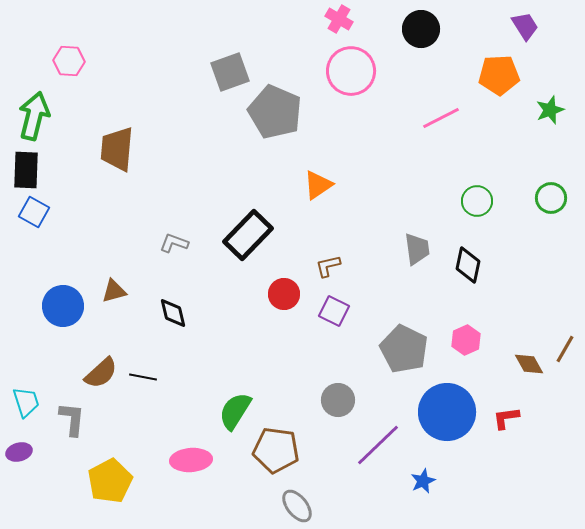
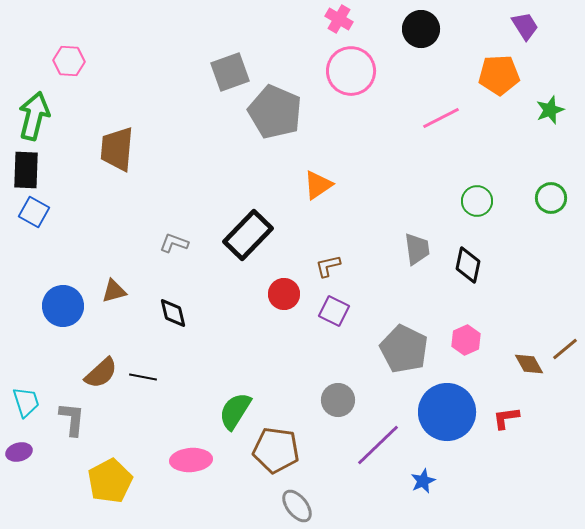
brown line at (565, 349): rotated 20 degrees clockwise
